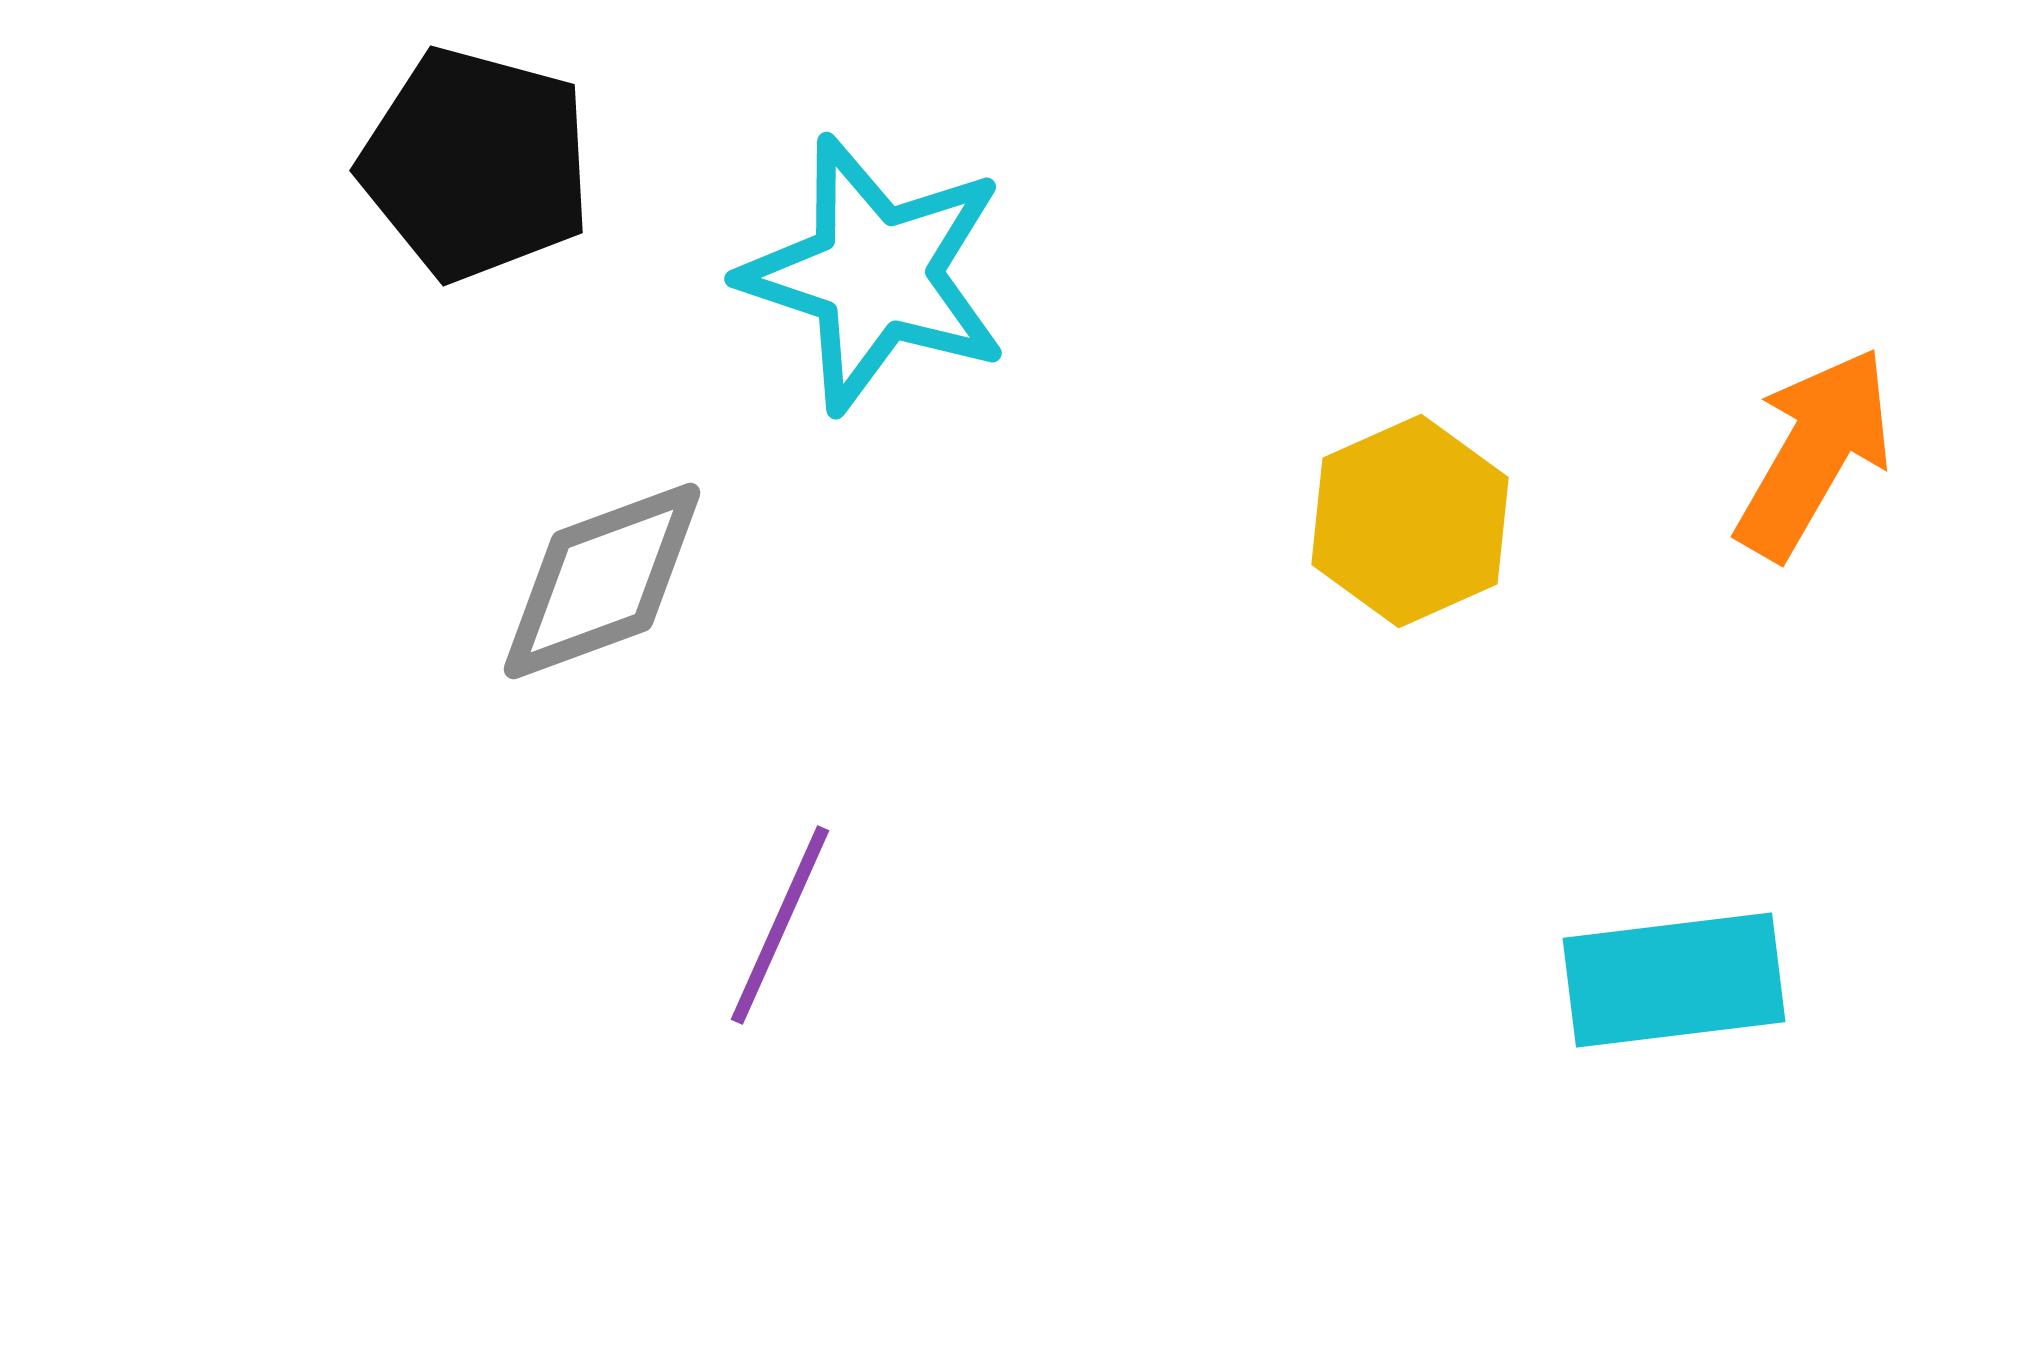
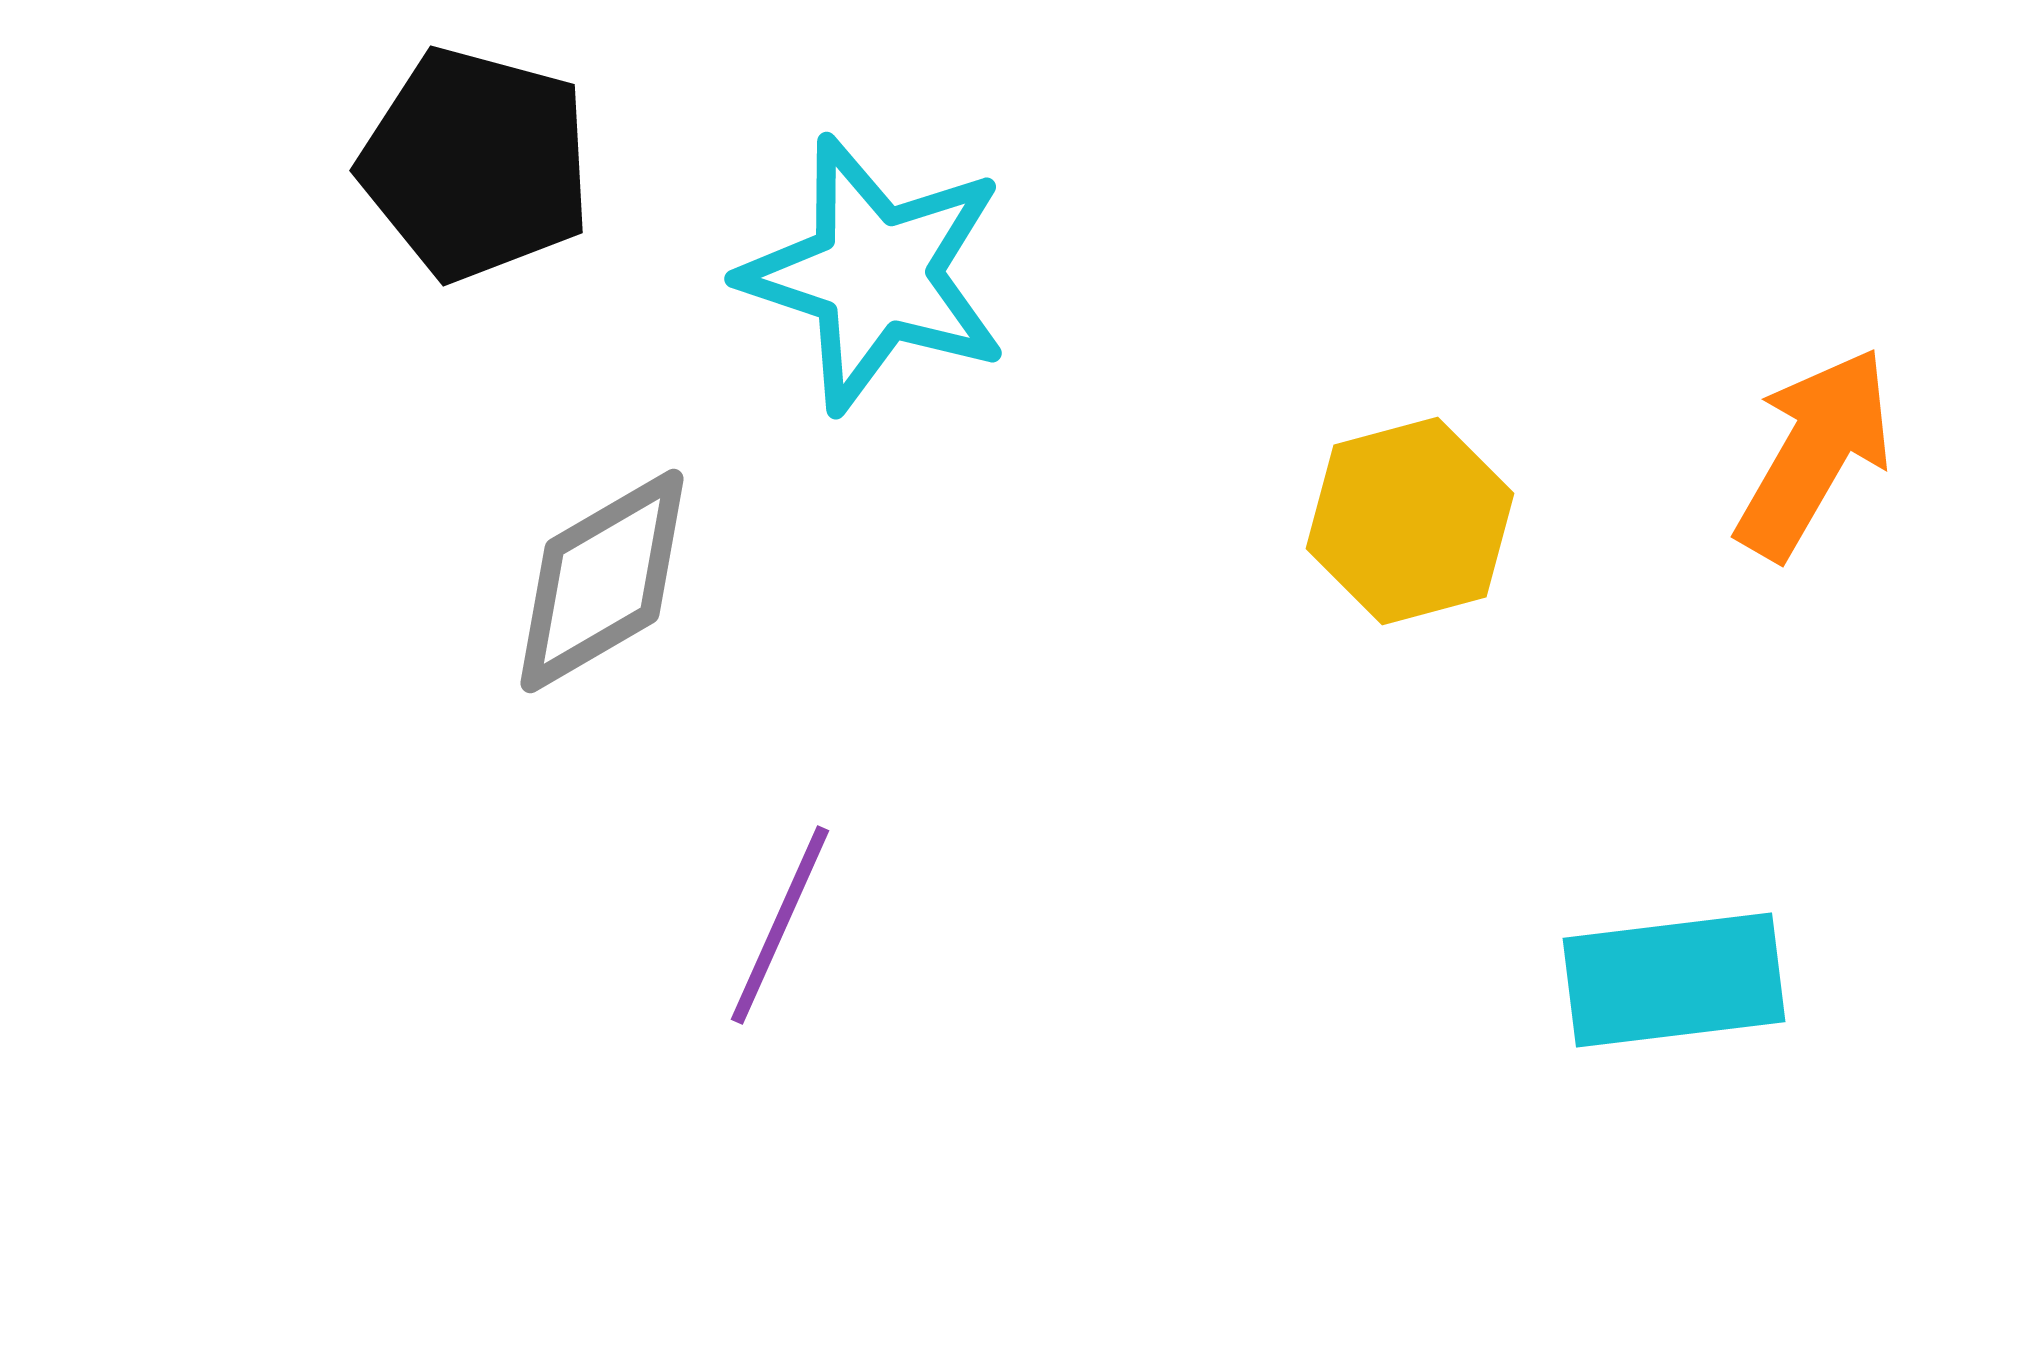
yellow hexagon: rotated 9 degrees clockwise
gray diamond: rotated 10 degrees counterclockwise
